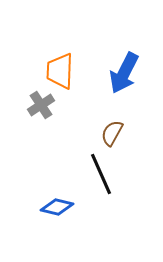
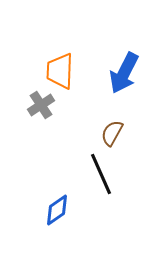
blue diamond: moved 3 px down; rotated 48 degrees counterclockwise
